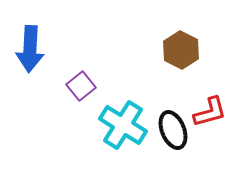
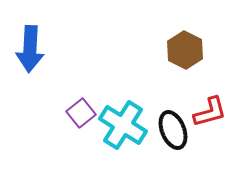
brown hexagon: moved 4 px right
purple square: moved 27 px down
